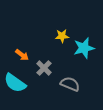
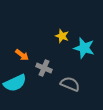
yellow star: rotated 24 degrees clockwise
cyan star: rotated 30 degrees clockwise
gray cross: rotated 21 degrees counterclockwise
cyan semicircle: rotated 60 degrees counterclockwise
